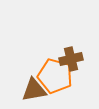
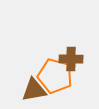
brown cross: rotated 15 degrees clockwise
